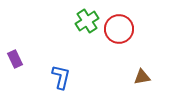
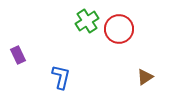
purple rectangle: moved 3 px right, 4 px up
brown triangle: moved 3 px right; rotated 24 degrees counterclockwise
